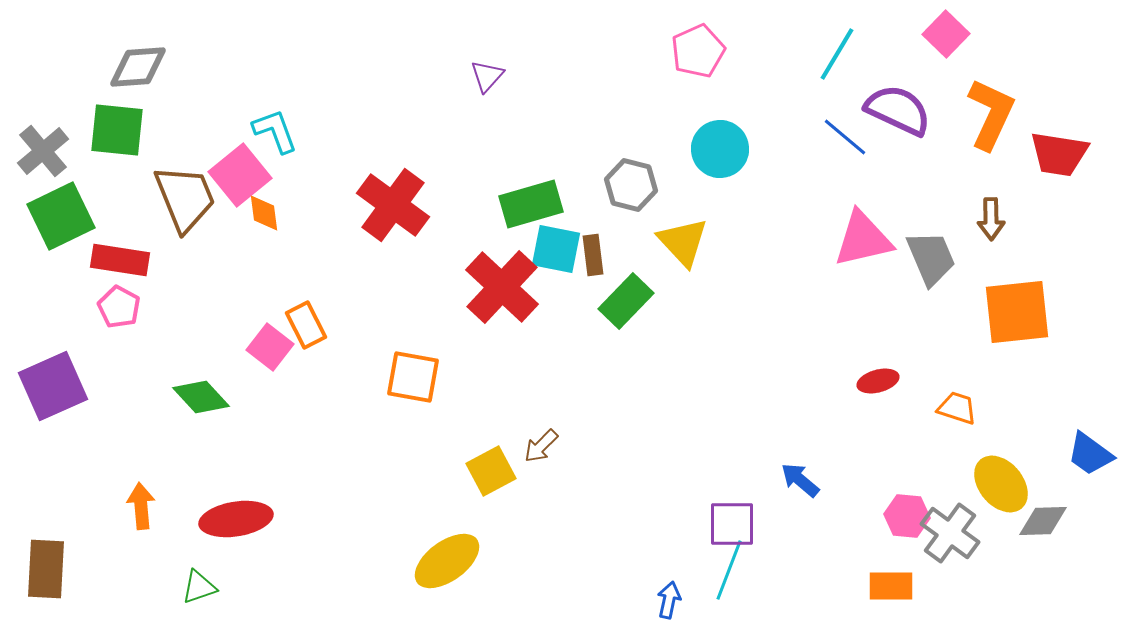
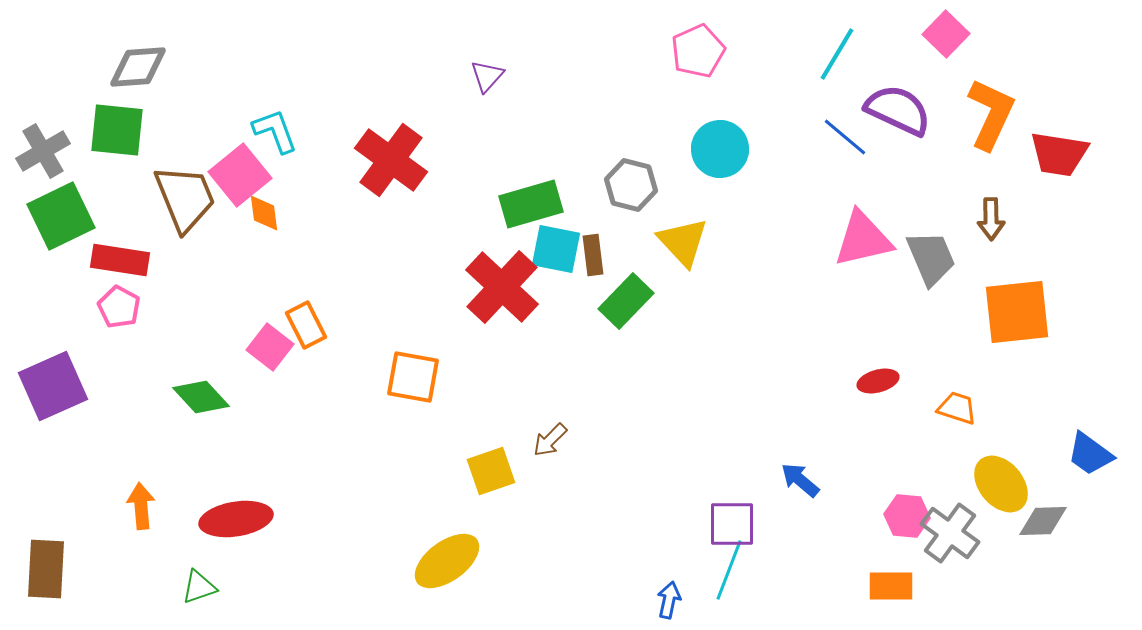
gray cross at (43, 151): rotated 10 degrees clockwise
red cross at (393, 205): moved 2 px left, 45 px up
brown arrow at (541, 446): moved 9 px right, 6 px up
yellow square at (491, 471): rotated 9 degrees clockwise
